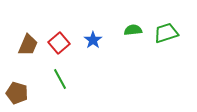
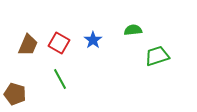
green trapezoid: moved 9 px left, 23 px down
red square: rotated 20 degrees counterclockwise
brown pentagon: moved 2 px left, 1 px down
